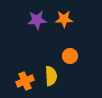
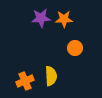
purple star: moved 4 px right, 2 px up
orange circle: moved 5 px right, 8 px up
